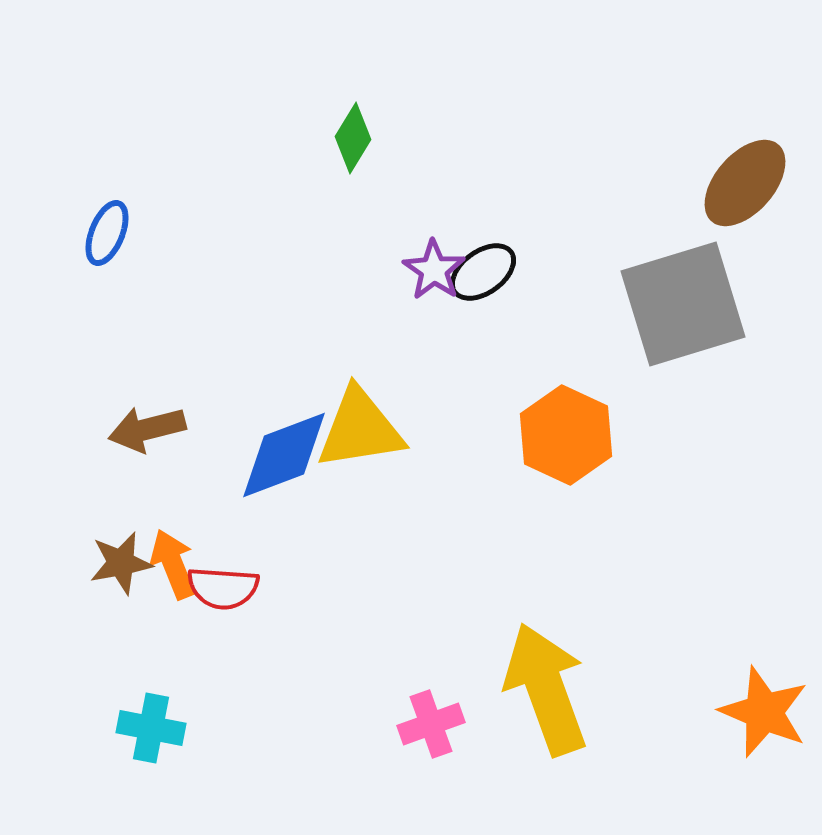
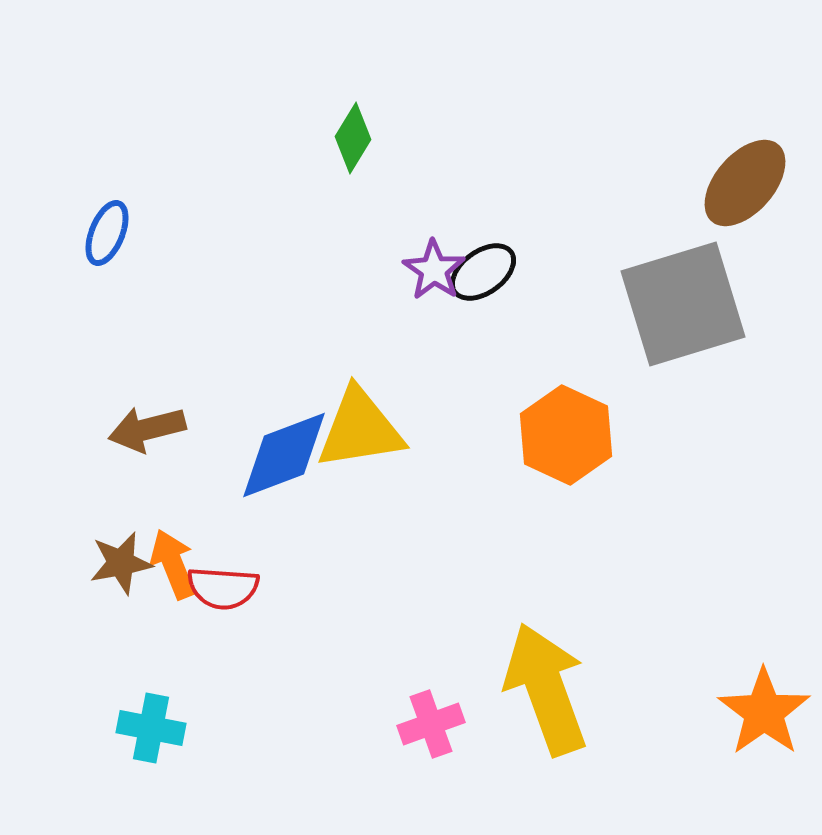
orange star: rotated 14 degrees clockwise
